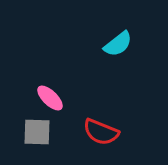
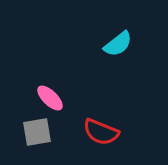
gray square: rotated 12 degrees counterclockwise
